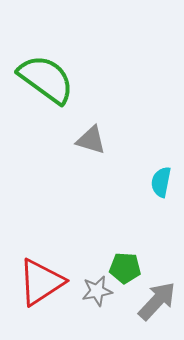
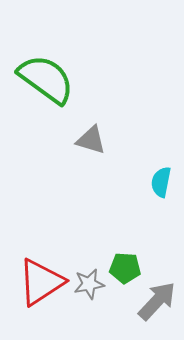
gray star: moved 8 px left, 7 px up
